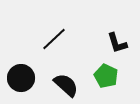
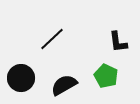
black line: moved 2 px left
black L-shape: moved 1 px right, 1 px up; rotated 10 degrees clockwise
black semicircle: moved 2 px left; rotated 72 degrees counterclockwise
